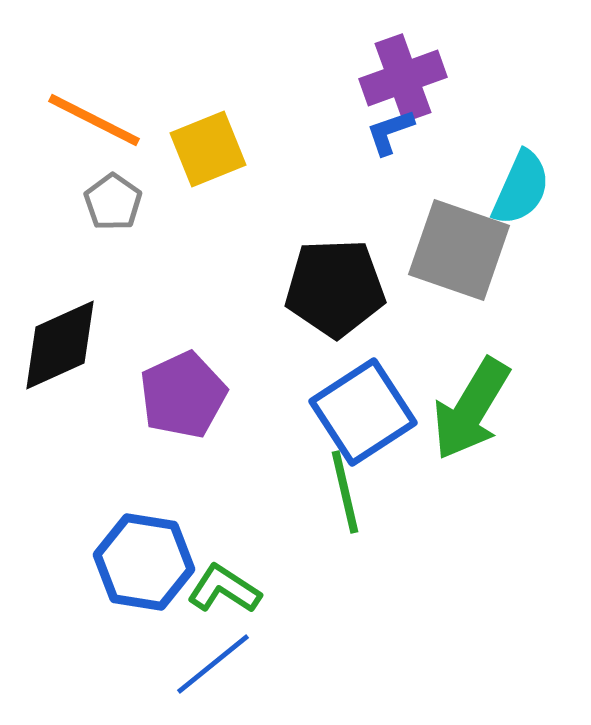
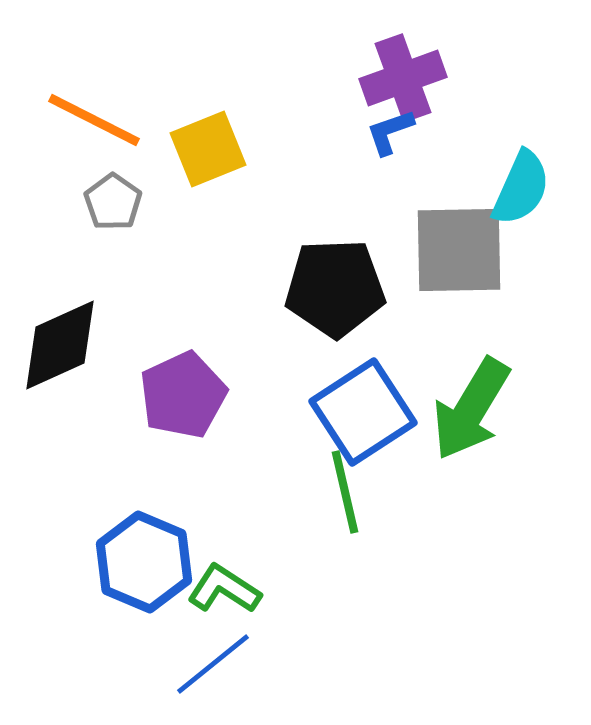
gray square: rotated 20 degrees counterclockwise
blue hexagon: rotated 14 degrees clockwise
